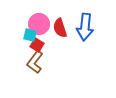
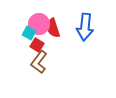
red semicircle: moved 7 px left
cyan square: moved 1 px left, 2 px up; rotated 16 degrees clockwise
brown L-shape: moved 4 px right
